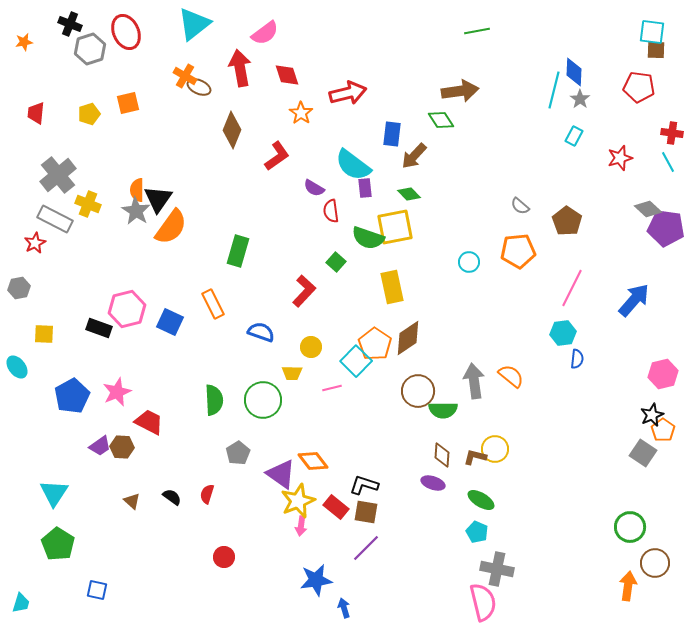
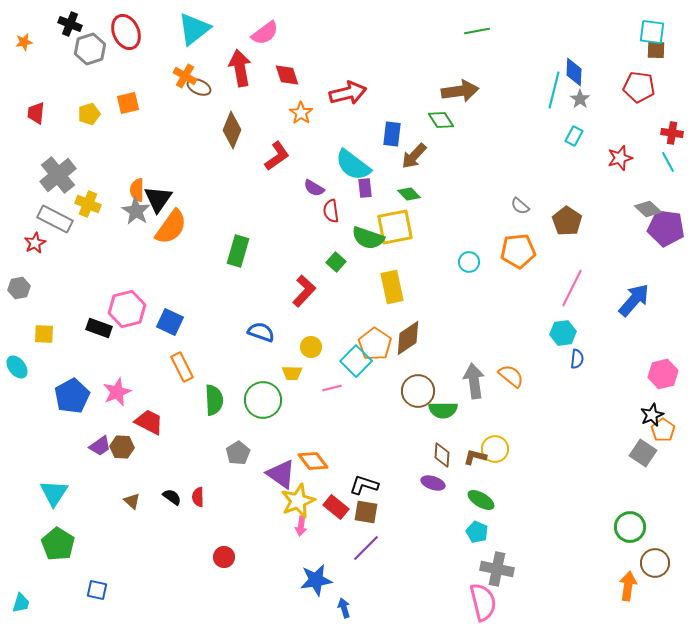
cyan triangle at (194, 24): moved 5 px down
orange rectangle at (213, 304): moved 31 px left, 63 px down
red semicircle at (207, 494): moved 9 px left, 3 px down; rotated 18 degrees counterclockwise
